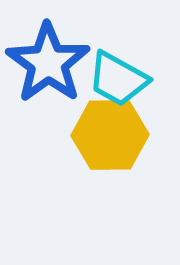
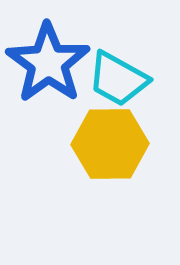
yellow hexagon: moved 9 px down
